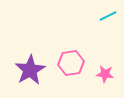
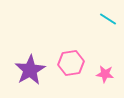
cyan line: moved 3 px down; rotated 60 degrees clockwise
